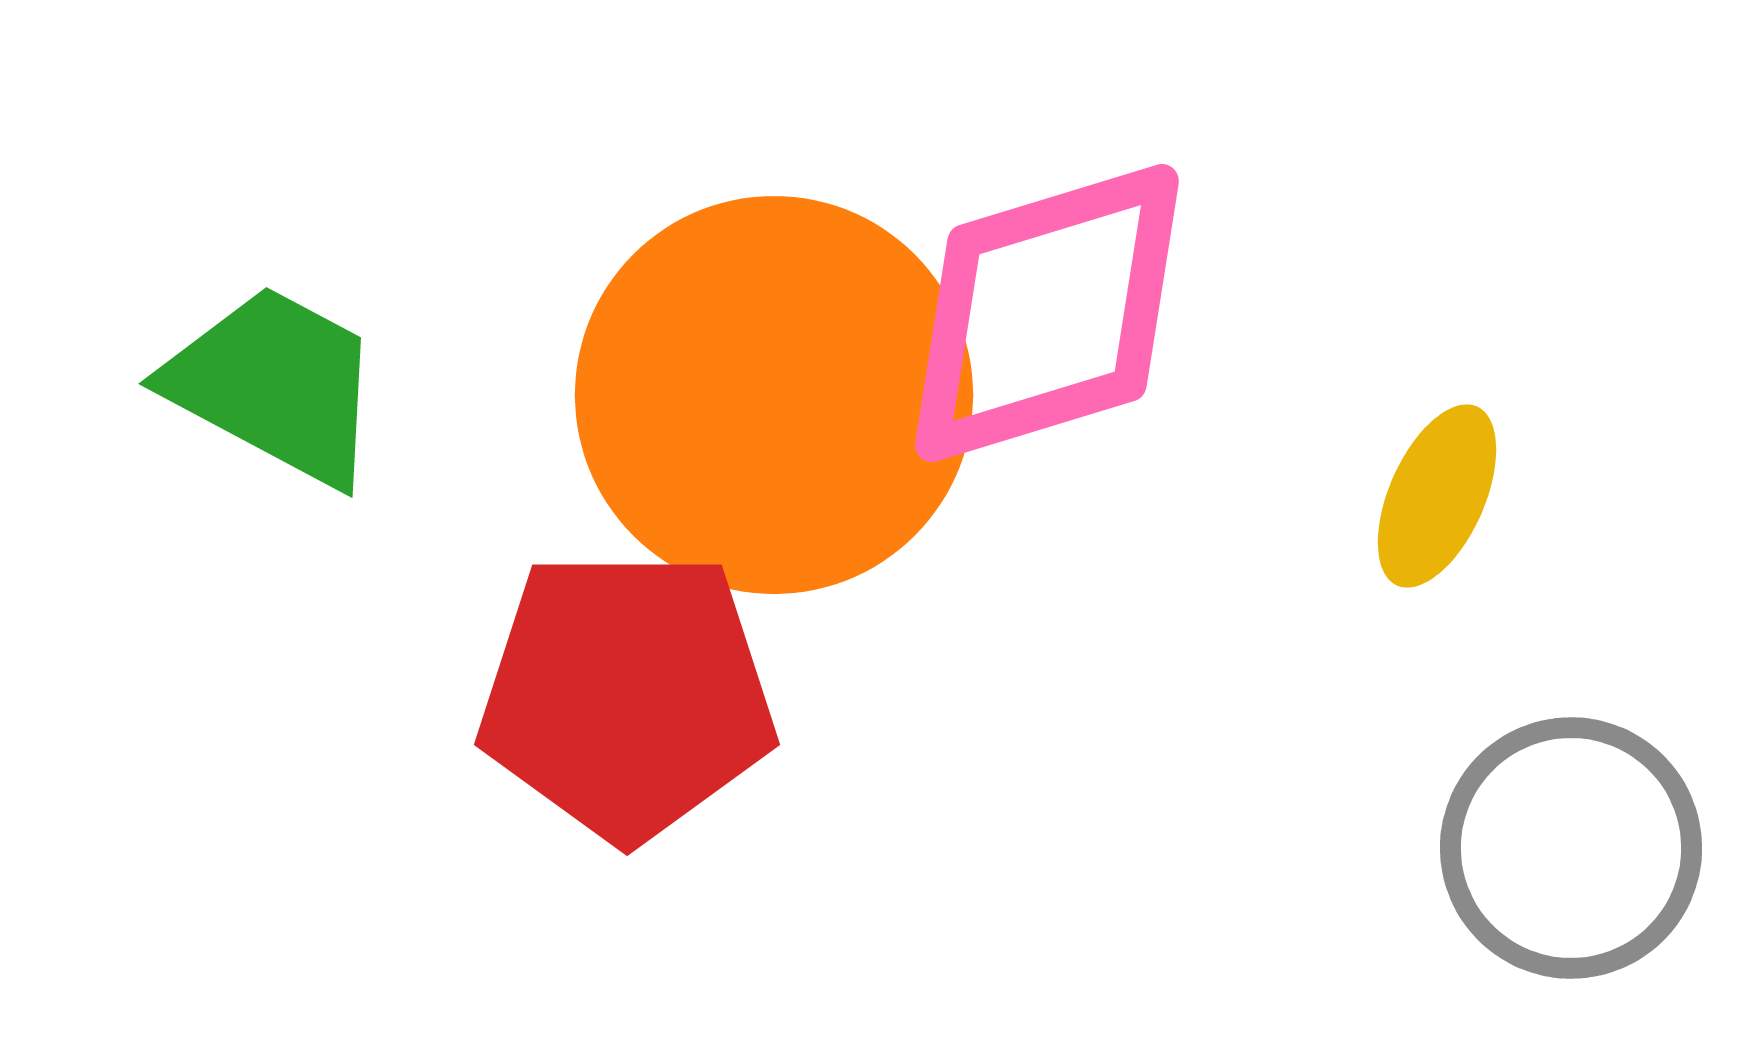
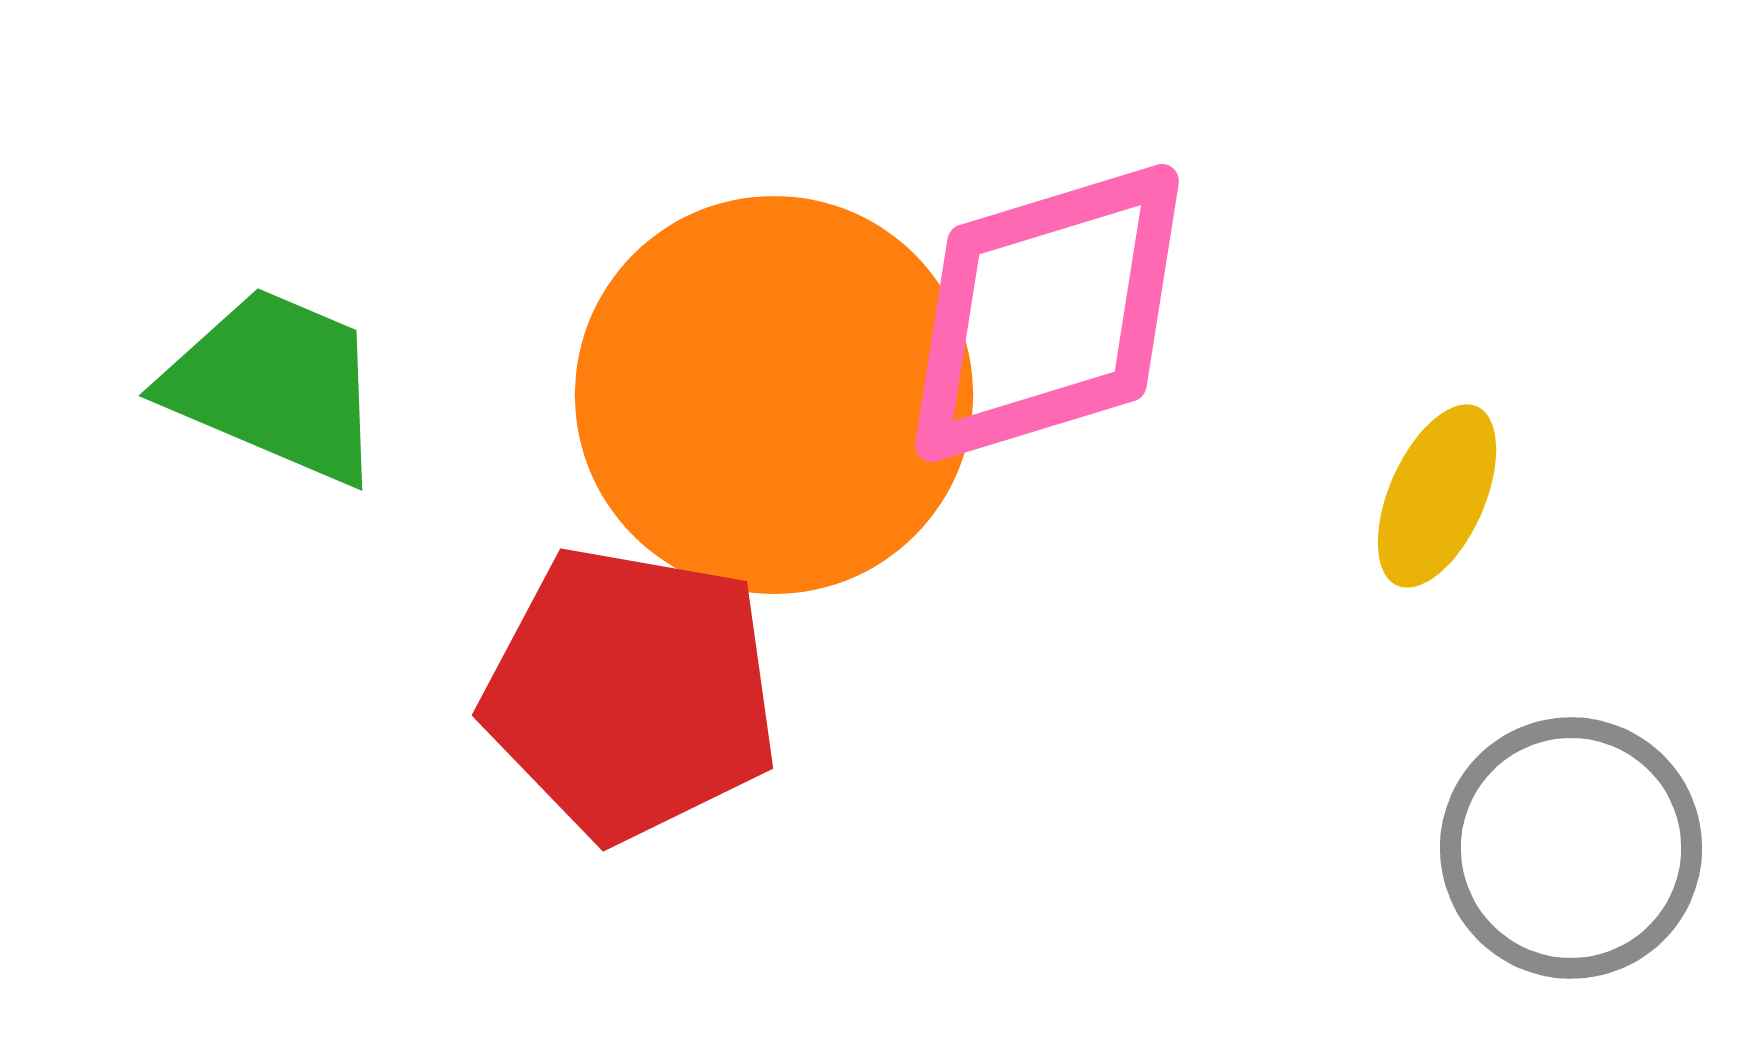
green trapezoid: rotated 5 degrees counterclockwise
red pentagon: moved 4 px right, 2 px up; rotated 10 degrees clockwise
